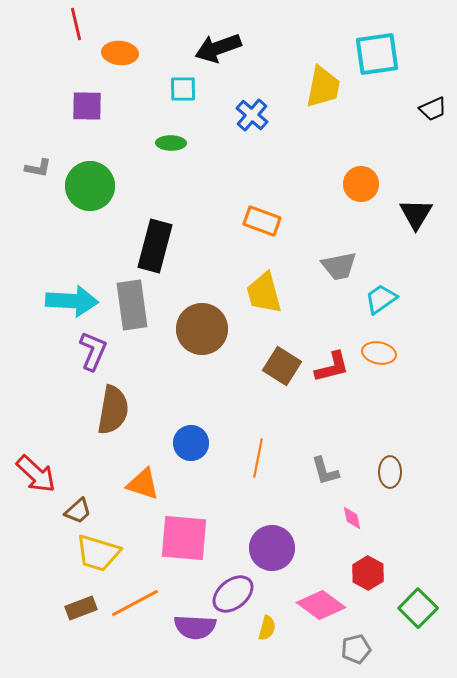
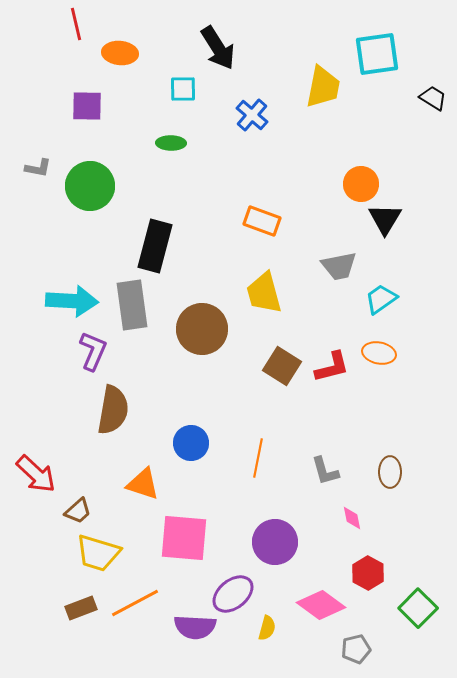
black arrow at (218, 48): rotated 102 degrees counterclockwise
black trapezoid at (433, 109): moved 11 px up; rotated 124 degrees counterclockwise
black triangle at (416, 214): moved 31 px left, 5 px down
purple circle at (272, 548): moved 3 px right, 6 px up
